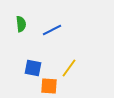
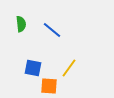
blue line: rotated 66 degrees clockwise
